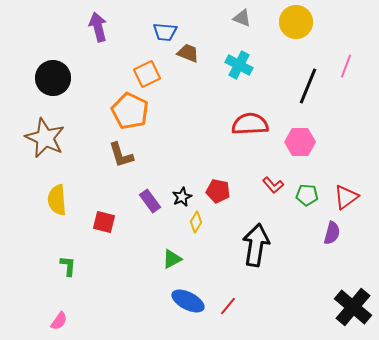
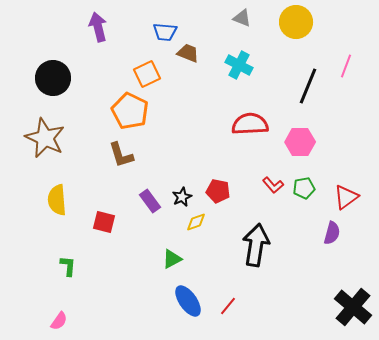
green pentagon: moved 3 px left, 7 px up; rotated 15 degrees counterclockwise
yellow diamond: rotated 40 degrees clockwise
blue ellipse: rotated 28 degrees clockwise
